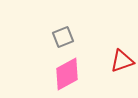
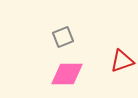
pink diamond: rotated 28 degrees clockwise
